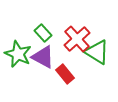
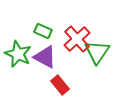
green rectangle: moved 2 px up; rotated 24 degrees counterclockwise
green triangle: rotated 32 degrees clockwise
purple triangle: moved 2 px right
red rectangle: moved 5 px left, 11 px down
